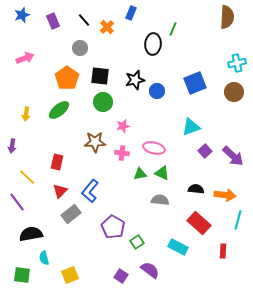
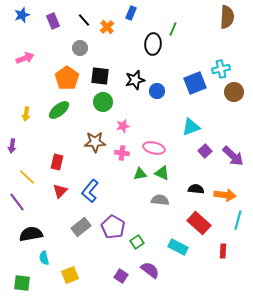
cyan cross at (237, 63): moved 16 px left, 6 px down
gray rectangle at (71, 214): moved 10 px right, 13 px down
green square at (22, 275): moved 8 px down
